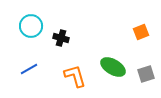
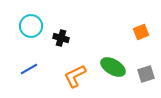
orange L-shape: rotated 100 degrees counterclockwise
